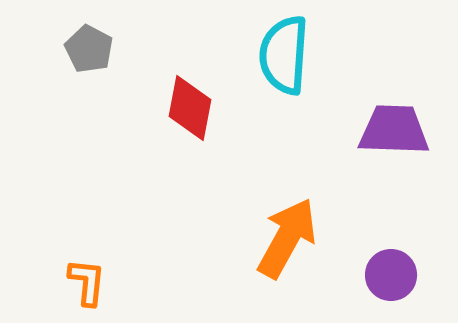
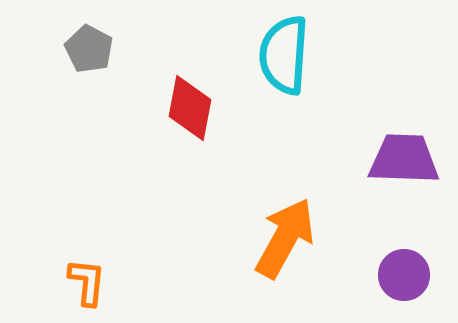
purple trapezoid: moved 10 px right, 29 px down
orange arrow: moved 2 px left
purple circle: moved 13 px right
